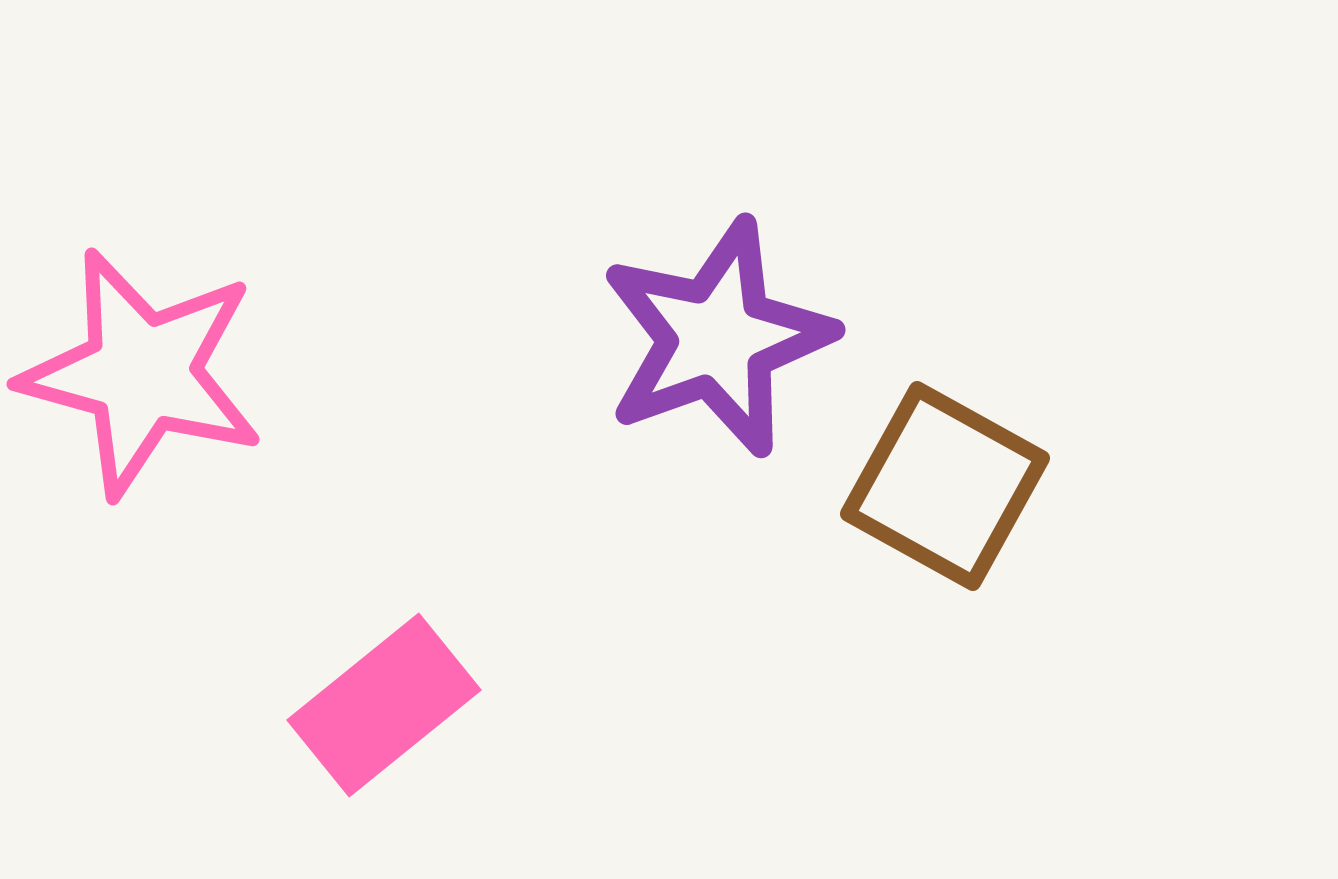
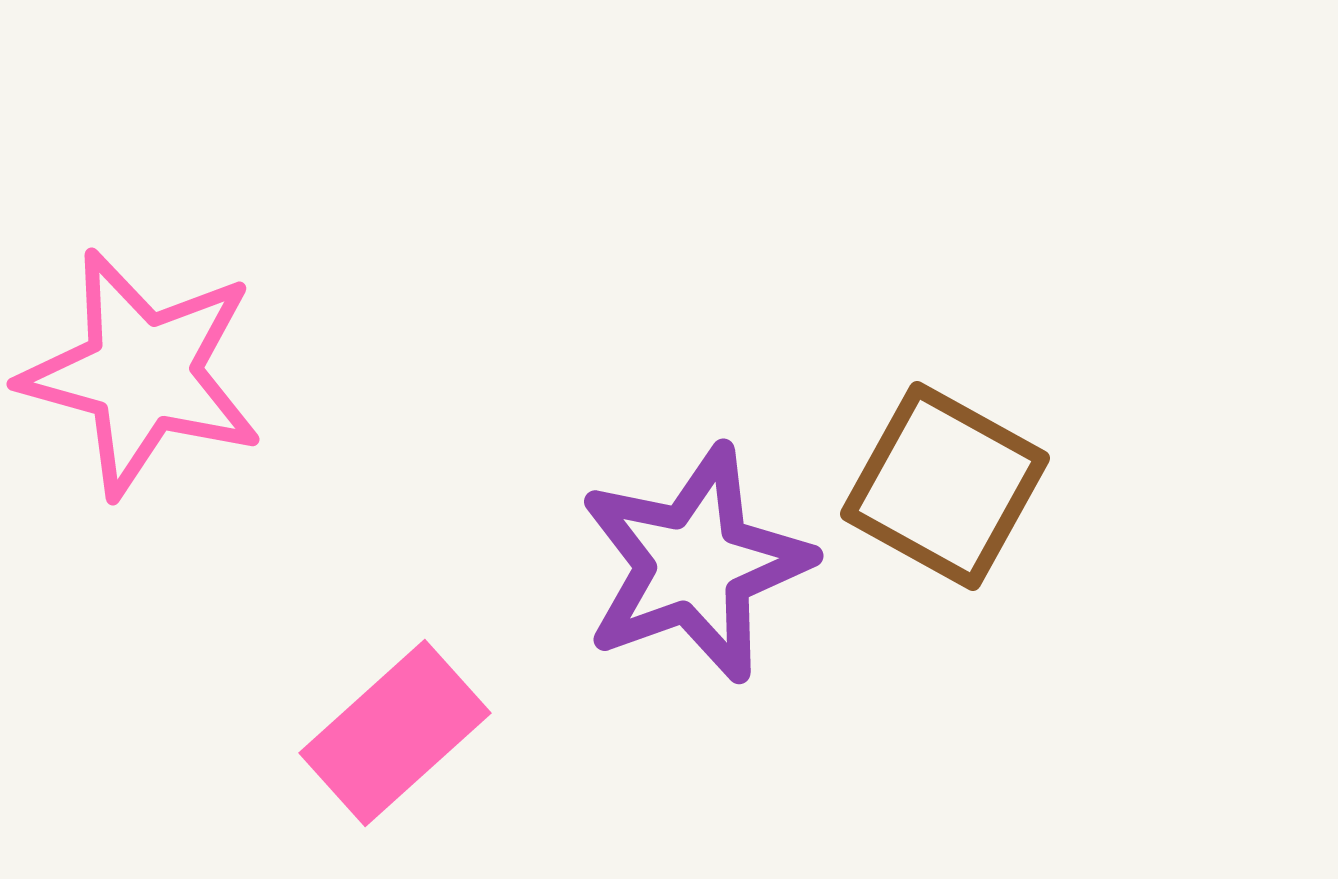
purple star: moved 22 px left, 226 px down
pink rectangle: moved 11 px right, 28 px down; rotated 3 degrees counterclockwise
